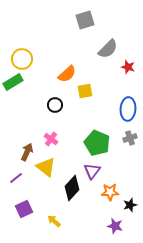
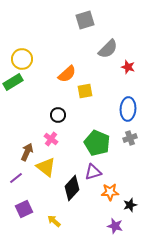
black circle: moved 3 px right, 10 px down
purple triangle: moved 1 px right, 1 px down; rotated 36 degrees clockwise
